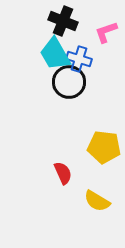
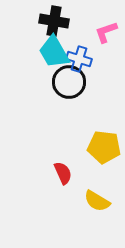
black cross: moved 9 px left; rotated 12 degrees counterclockwise
cyan trapezoid: moved 1 px left, 2 px up
